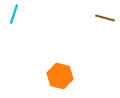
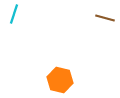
orange hexagon: moved 4 px down
